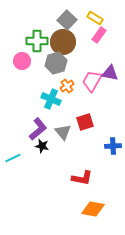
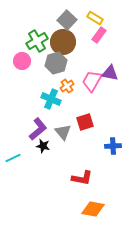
green cross: rotated 30 degrees counterclockwise
black star: moved 1 px right
